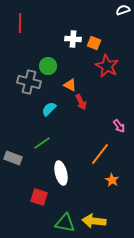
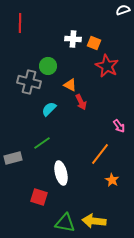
gray rectangle: rotated 36 degrees counterclockwise
